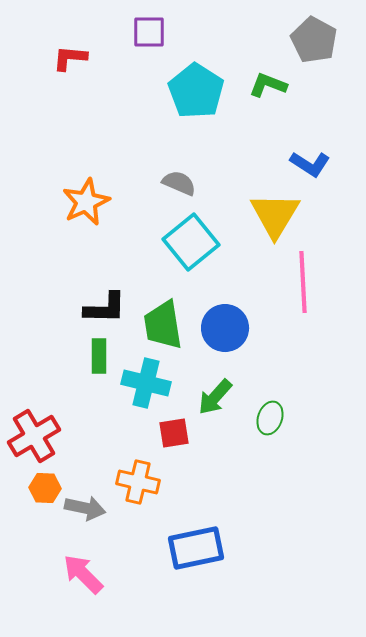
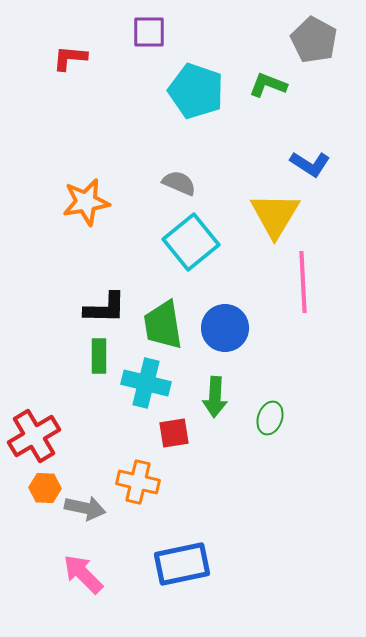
cyan pentagon: rotated 14 degrees counterclockwise
orange star: rotated 15 degrees clockwise
green arrow: rotated 39 degrees counterclockwise
blue rectangle: moved 14 px left, 16 px down
